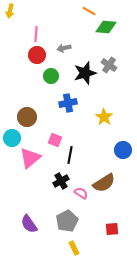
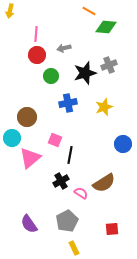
gray cross: rotated 35 degrees clockwise
yellow star: moved 10 px up; rotated 18 degrees clockwise
blue circle: moved 6 px up
